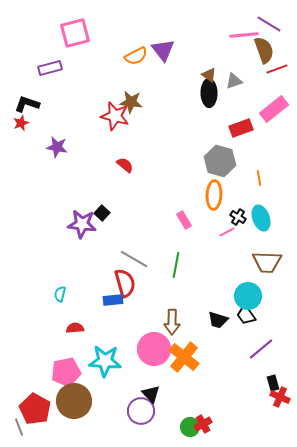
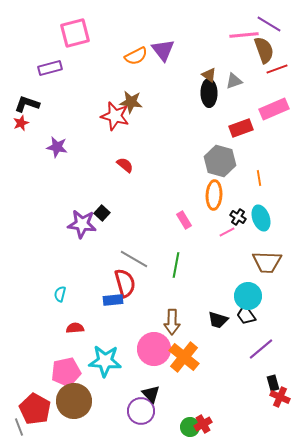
pink rectangle at (274, 109): rotated 16 degrees clockwise
